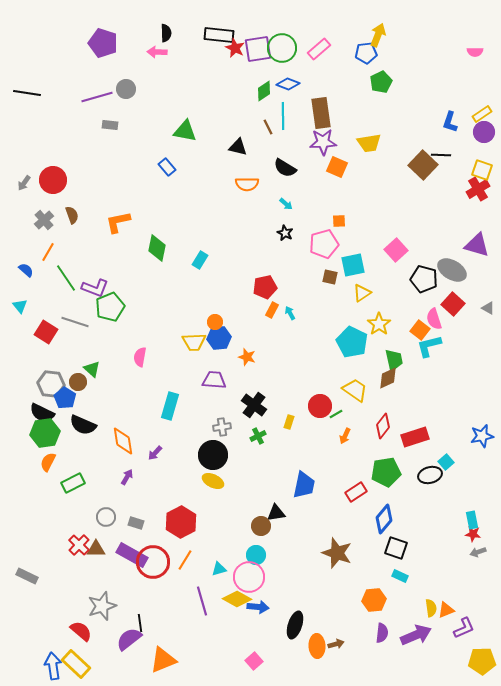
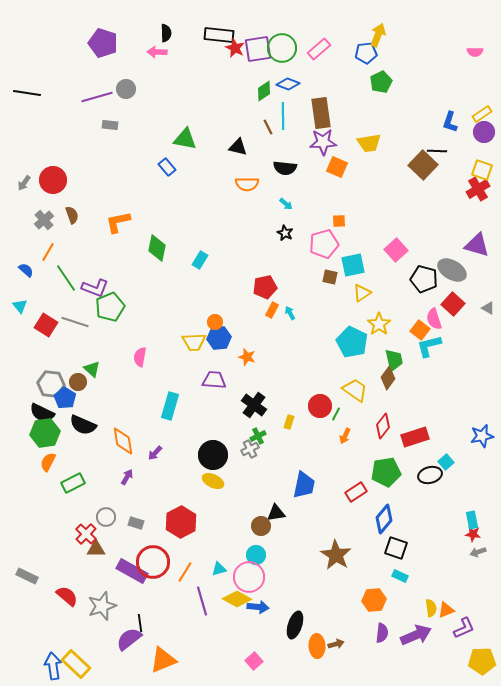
green triangle at (185, 131): moved 8 px down
black line at (441, 155): moved 4 px left, 4 px up
black semicircle at (285, 168): rotated 25 degrees counterclockwise
red square at (46, 332): moved 7 px up
brown diamond at (388, 378): rotated 30 degrees counterclockwise
green line at (336, 414): rotated 32 degrees counterclockwise
gray cross at (222, 427): moved 28 px right, 22 px down; rotated 18 degrees counterclockwise
red cross at (79, 545): moved 7 px right, 11 px up
brown star at (337, 553): moved 1 px left, 2 px down; rotated 12 degrees clockwise
purple rectangle at (132, 555): moved 16 px down
orange line at (185, 560): moved 12 px down
red semicircle at (81, 631): moved 14 px left, 35 px up
